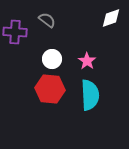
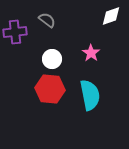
white diamond: moved 2 px up
purple cross: rotated 10 degrees counterclockwise
pink star: moved 4 px right, 8 px up
cyan semicircle: rotated 8 degrees counterclockwise
